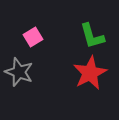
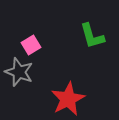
pink square: moved 2 px left, 8 px down
red star: moved 22 px left, 26 px down
